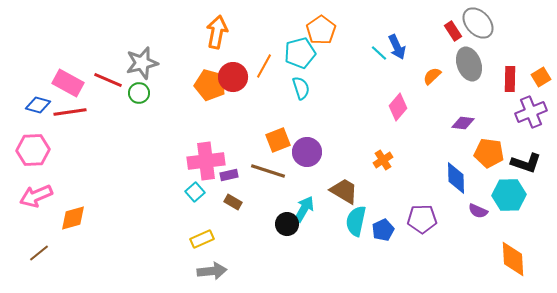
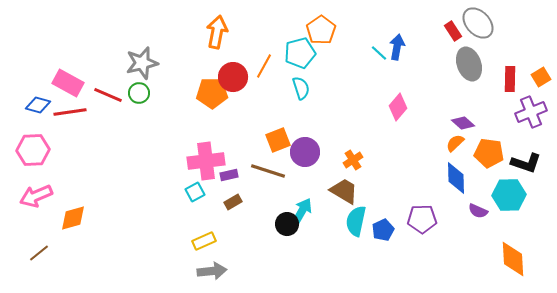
blue arrow at (397, 47): rotated 145 degrees counterclockwise
orange semicircle at (432, 76): moved 23 px right, 67 px down
red line at (108, 80): moved 15 px down
orange pentagon at (210, 85): moved 2 px right, 8 px down; rotated 16 degrees counterclockwise
purple diamond at (463, 123): rotated 35 degrees clockwise
purple circle at (307, 152): moved 2 px left
orange cross at (383, 160): moved 30 px left
cyan square at (195, 192): rotated 12 degrees clockwise
brown rectangle at (233, 202): rotated 60 degrees counterclockwise
cyan arrow at (304, 209): moved 2 px left, 2 px down
yellow rectangle at (202, 239): moved 2 px right, 2 px down
